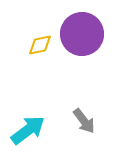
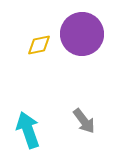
yellow diamond: moved 1 px left
cyan arrow: rotated 72 degrees counterclockwise
